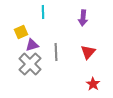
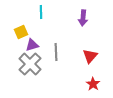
cyan line: moved 2 px left
red triangle: moved 2 px right, 4 px down
